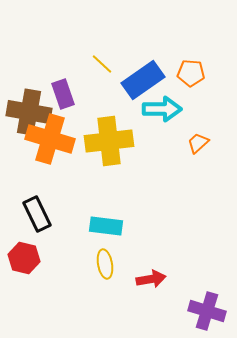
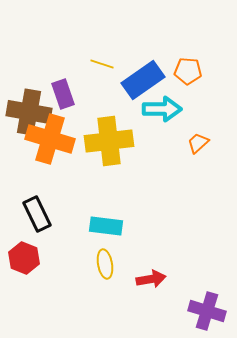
yellow line: rotated 25 degrees counterclockwise
orange pentagon: moved 3 px left, 2 px up
red hexagon: rotated 8 degrees clockwise
